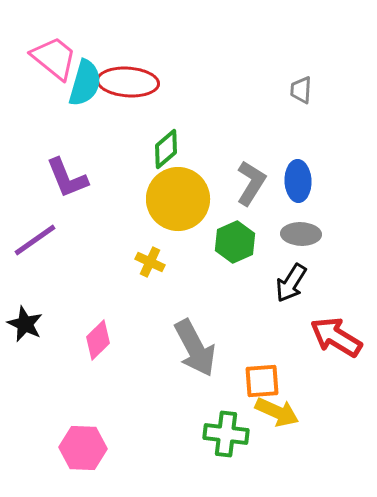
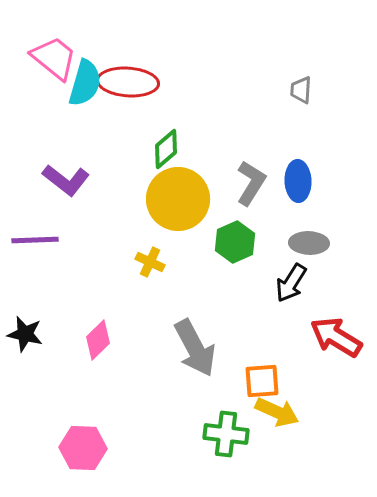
purple L-shape: moved 1 px left, 2 px down; rotated 30 degrees counterclockwise
gray ellipse: moved 8 px right, 9 px down
purple line: rotated 33 degrees clockwise
black star: moved 10 px down; rotated 12 degrees counterclockwise
